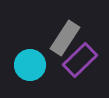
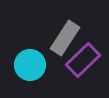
purple rectangle: moved 3 px right
